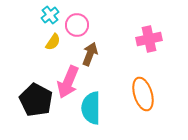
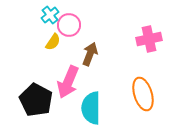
pink circle: moved 8 px left
